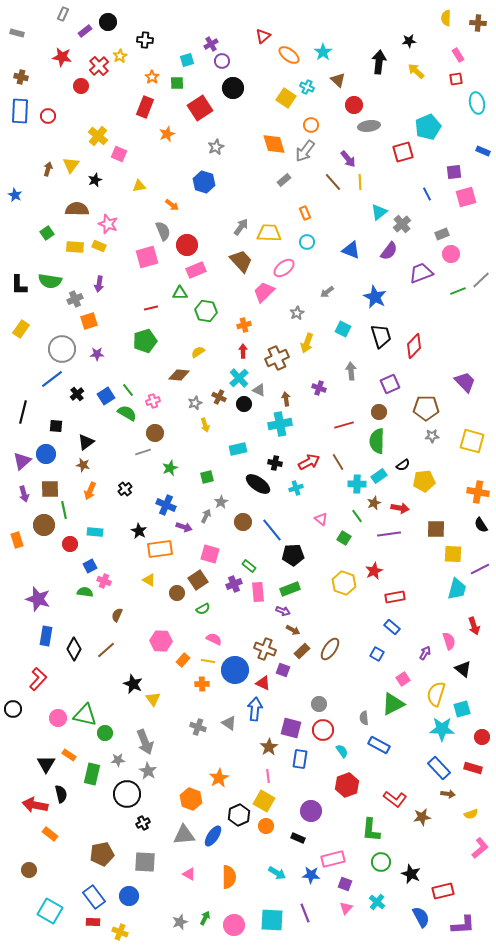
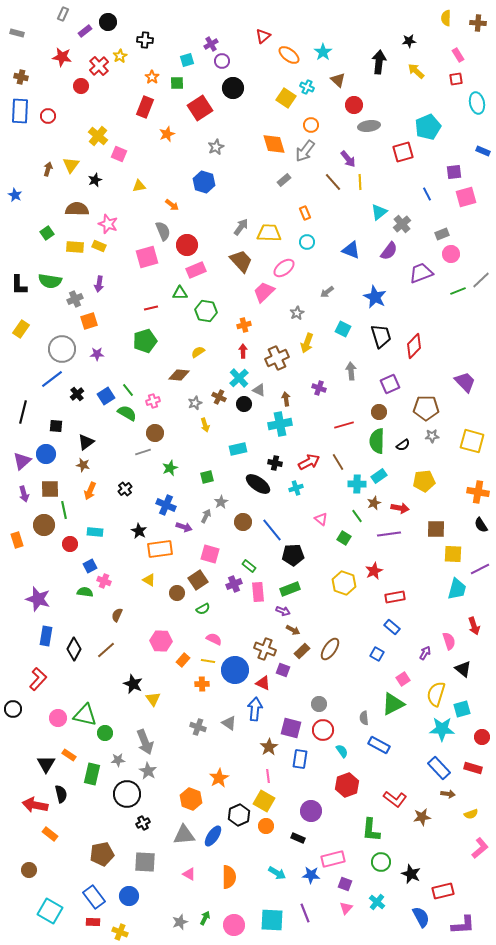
black semicircle at (403, 465): moved 20 px up
